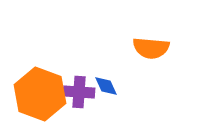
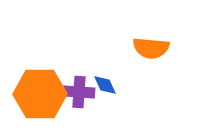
blue diamond: moved 1 px left, 1 px up
orange hexagon: rotated 21 degrees counterclockwise
